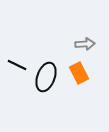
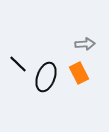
black line: moved 1 px right, 1 px up; rotated 18 degrees clockwise
